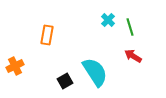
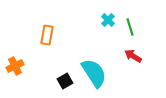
cyan semicircle: moved 1 px left, 1 px down
